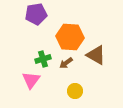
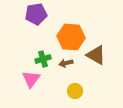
orange hexagon: moved 1 px right
brown arrow: rotated 24 degrees clockwise
pink triangle: moved 1 px up
